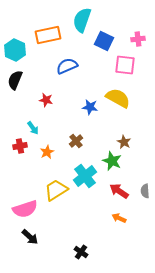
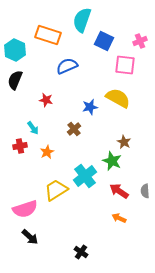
orange rectangle: rotated 30 degrees clockwise
pink cross: moved 2 px right, 2 px down; rotated 16 degrees counterclockwise
blue star: rotated 21 degrees counterclockwise
brown cross: moved 2 px left, 12 px up
